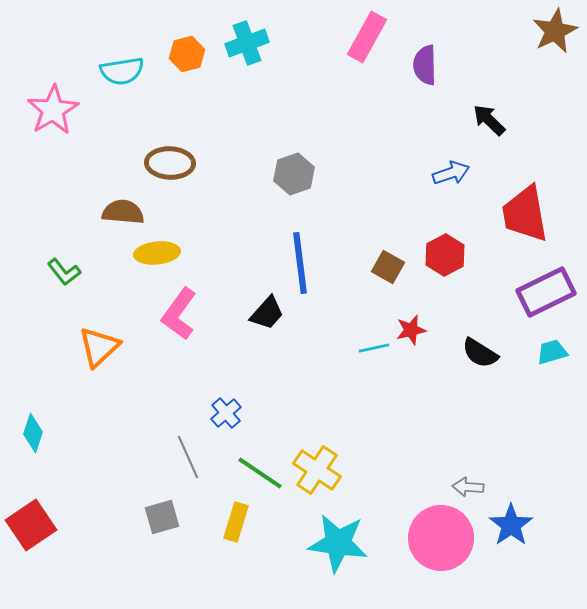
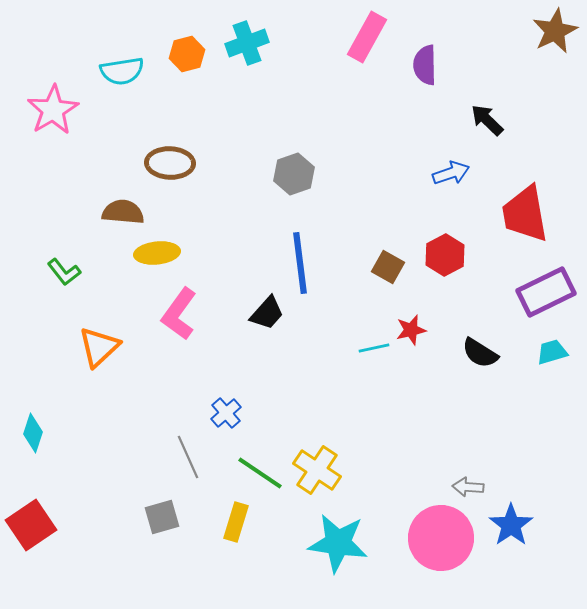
black arrow: moved 2 px left
